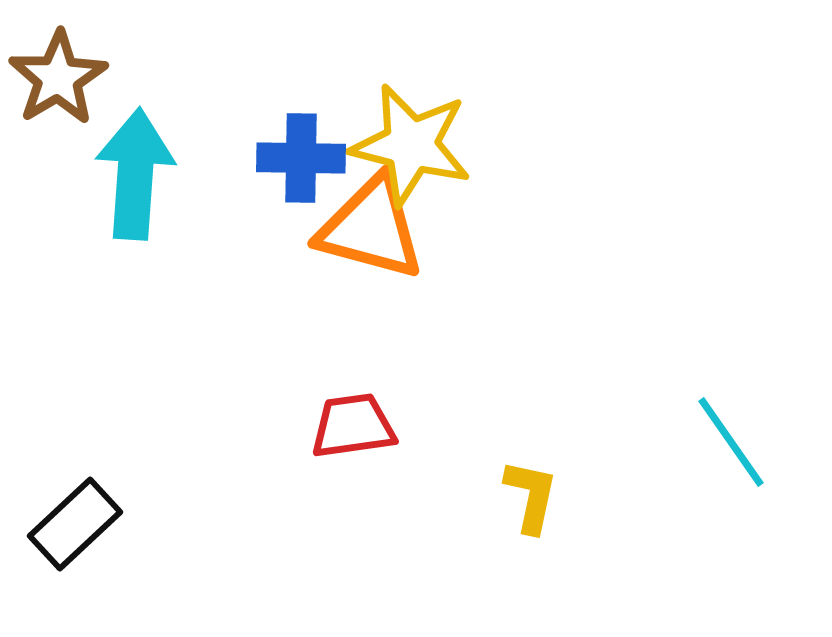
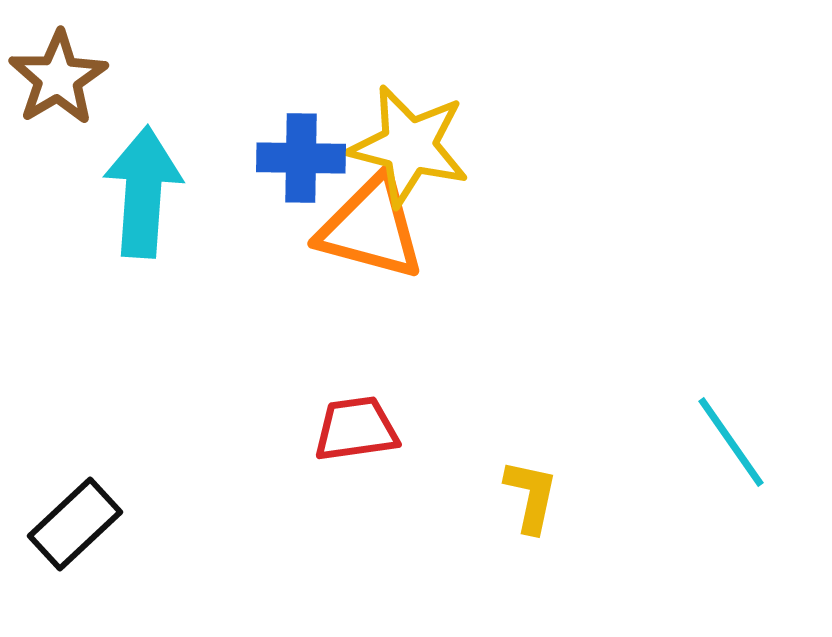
yellow star: moved 2 px left, 1 px down
cyan arrow: moved 8 px right, 18 px down
red trapezoid: moved 3 px right, 3 px down
